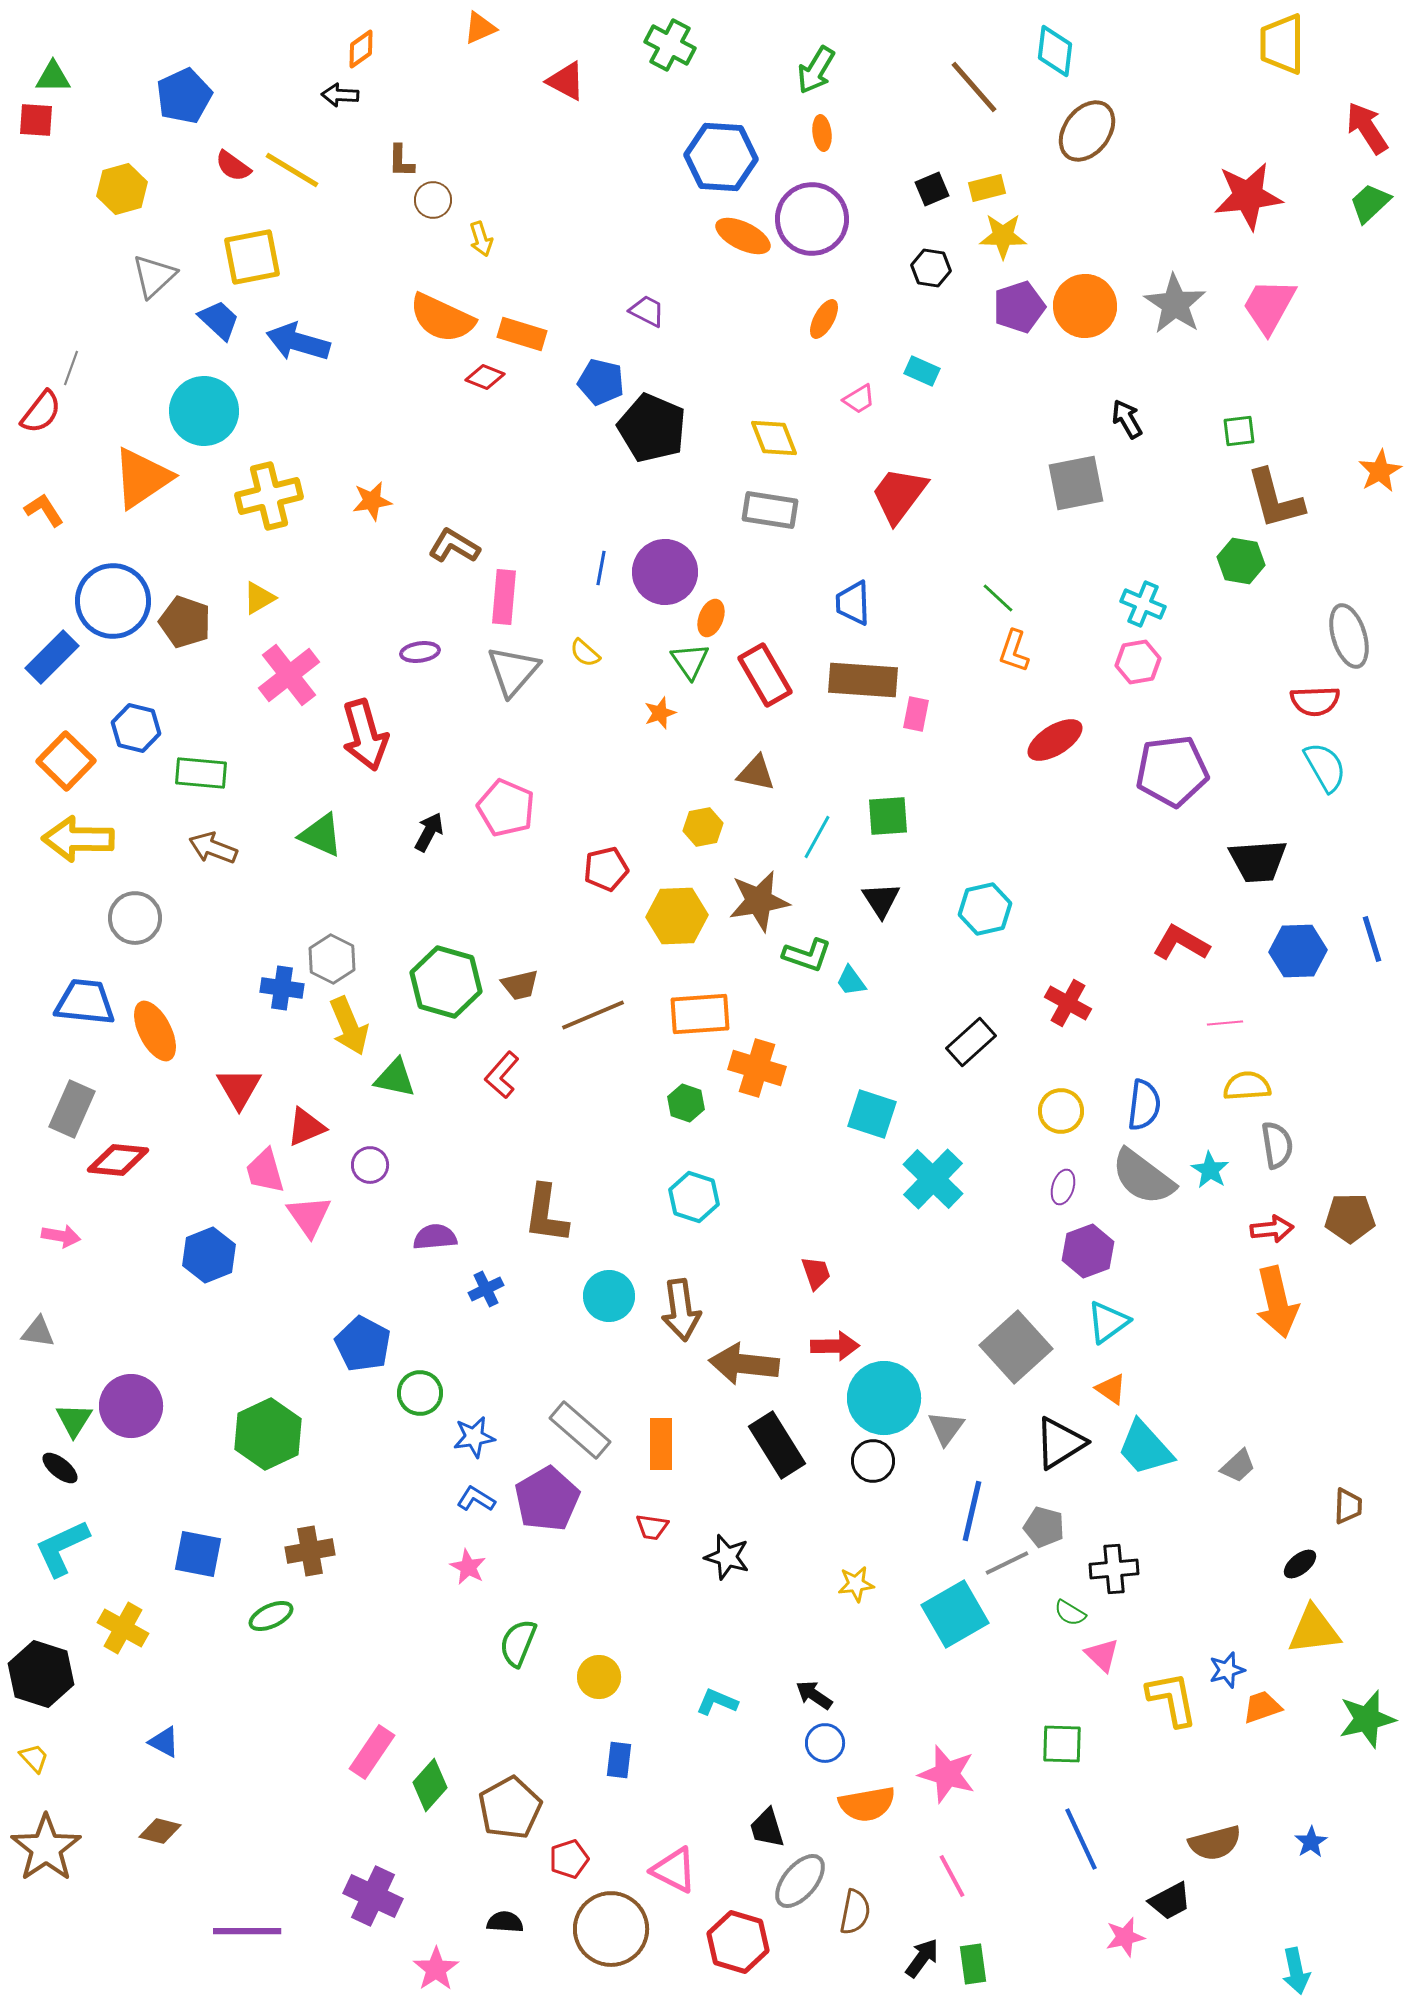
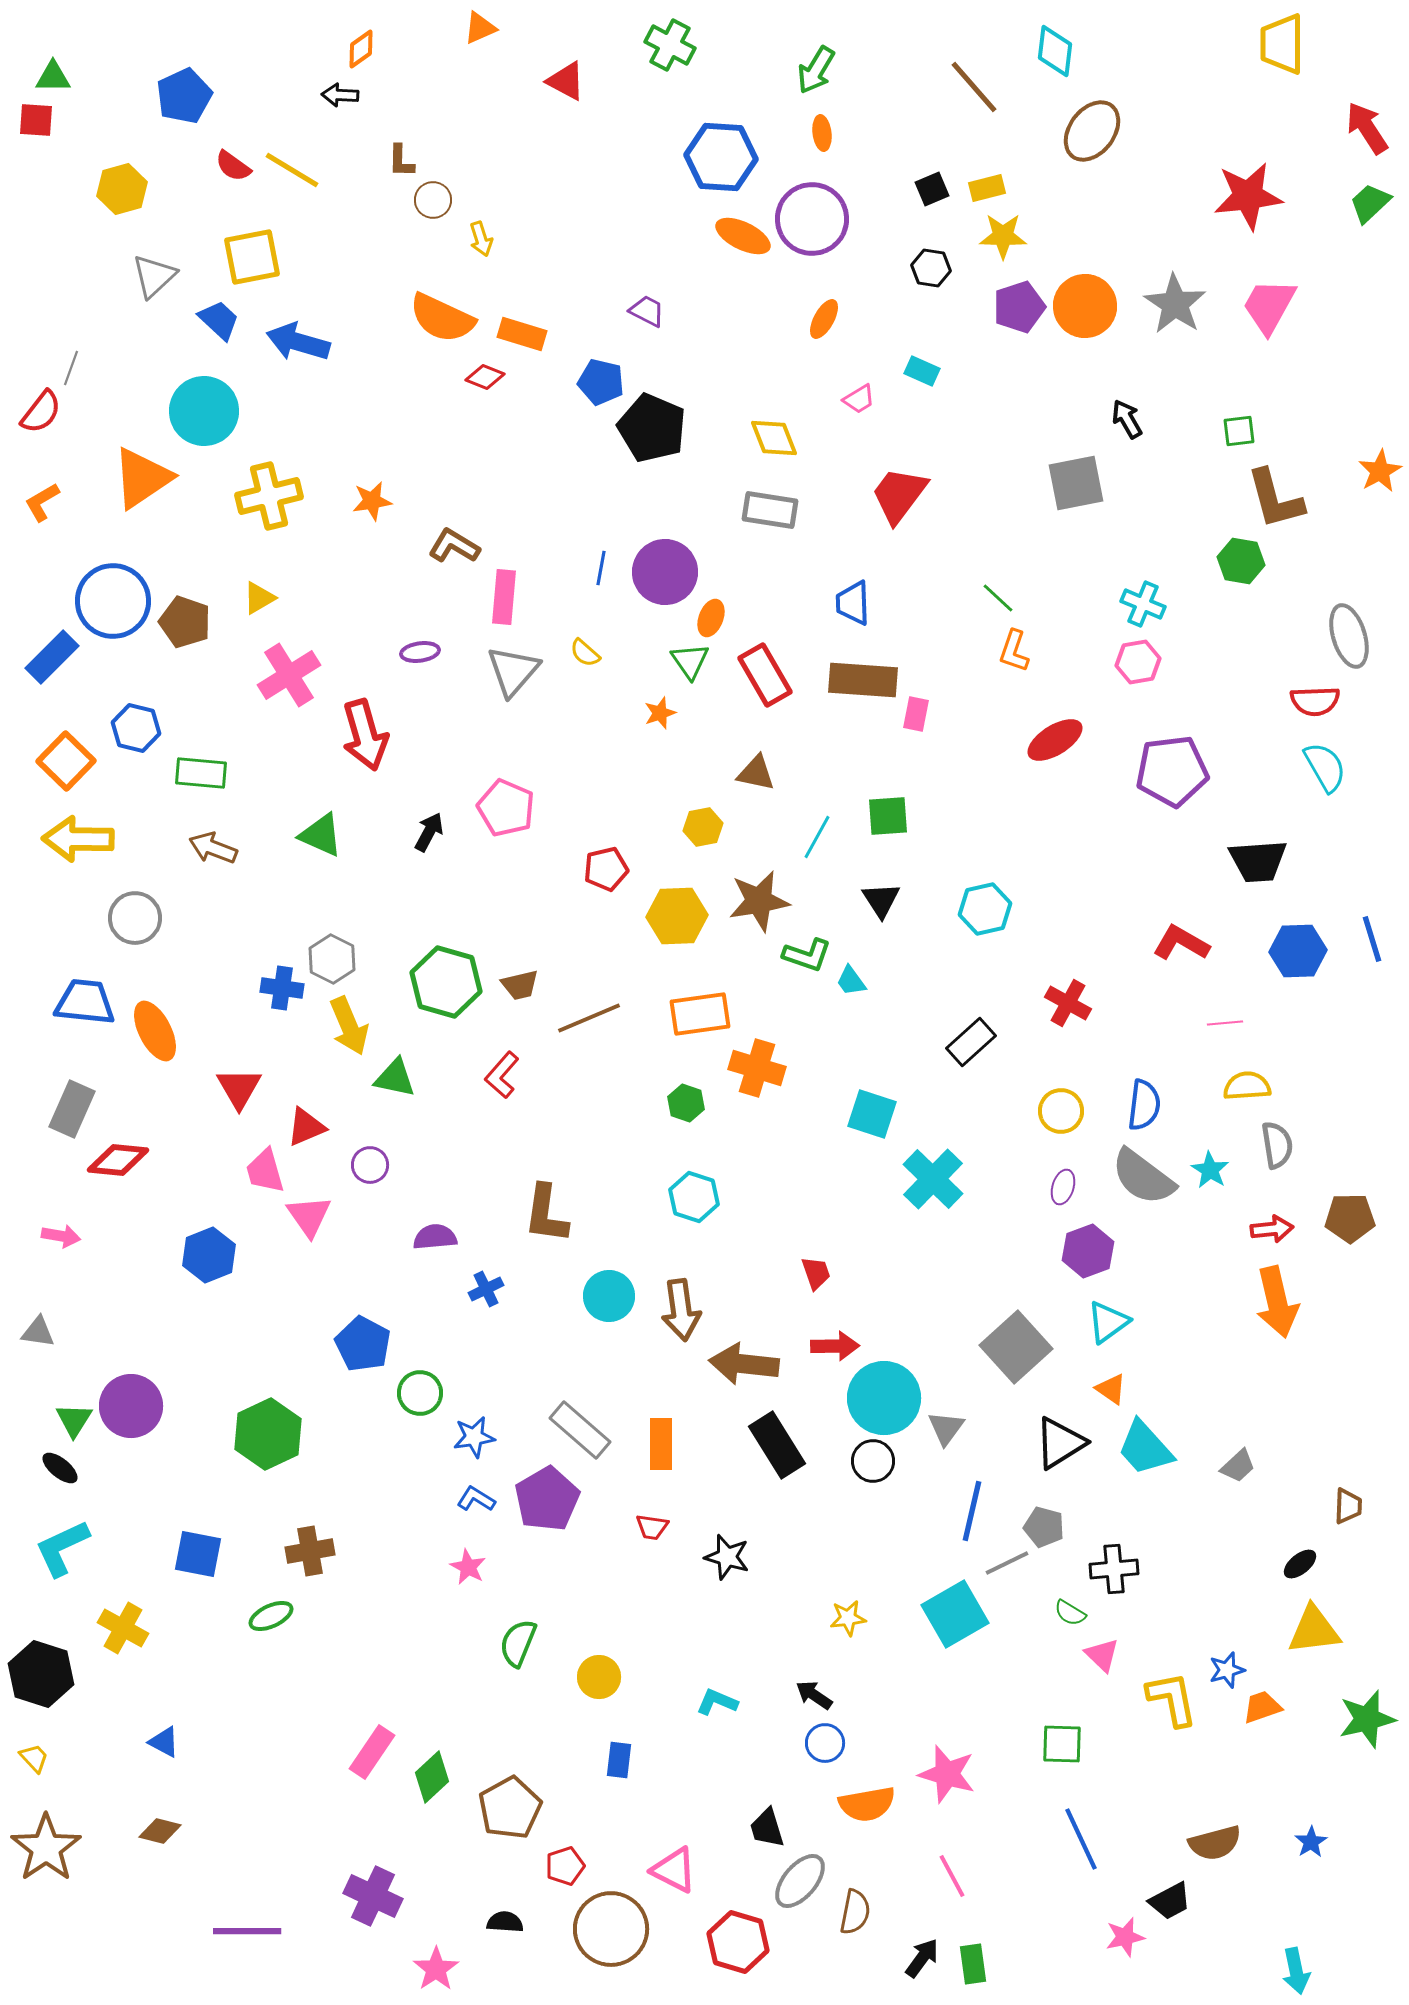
brown ellipse at (1087, 131): moved 5 px right
orange L-shape at (44, 510): moved 2 px left, 8 px up; rotated 87 degrees counterclockwise
pink cross at (289, 675): rotated 6 degrees clockwise
orange rectangle at (700, 1014): rotated 4 degrees counterclockwise
brown line at (593, 1015): moved 4 px left, 3 px down
yellow star at (856, 1584): moved 8 px left, 34 px down
green diamond at (430, 1785): moved 2 px right, 8 px up; rotated 6 degrees clockwise
red pentagon at (569, 1859): moved 4 px left, 7 px down
